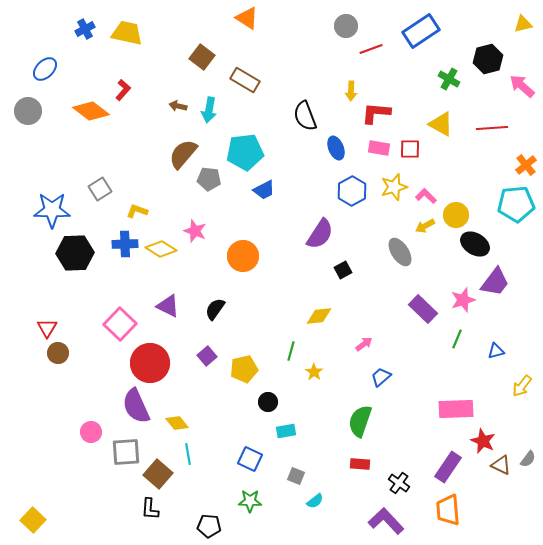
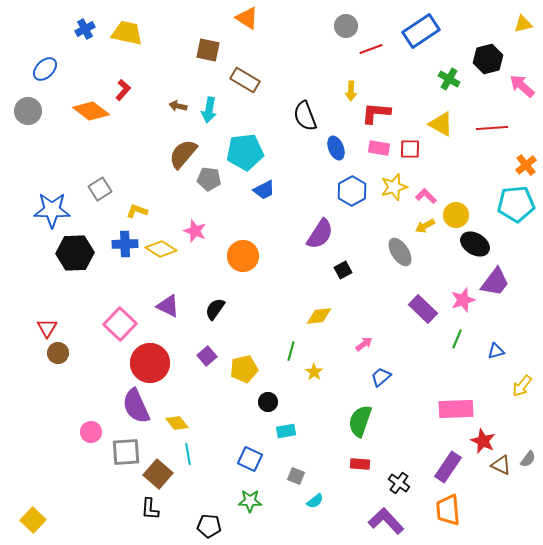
brown square at (202, 57): moved 6 px right, 7 px up; rotated 25 degrees counterclockwise
